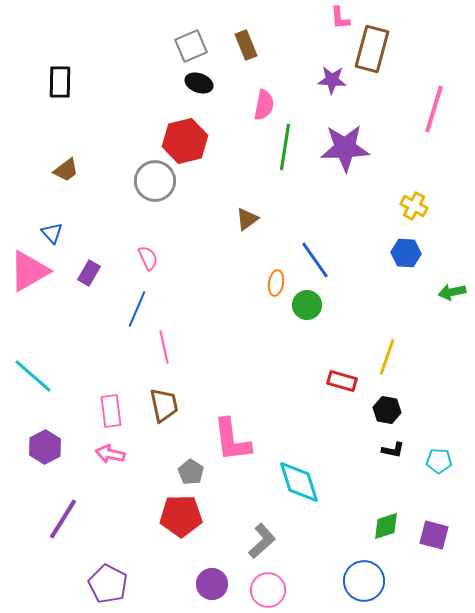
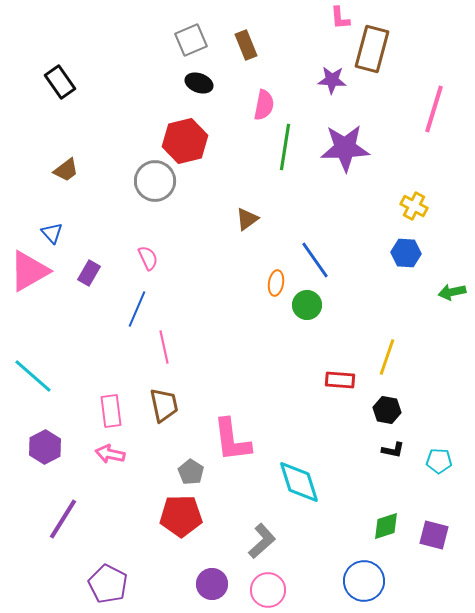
gray square at (191, 46): moved 6 px up
black rectangle at (60, 82): rotated 36 degrees counterclockwise
red rectangle at (342, 381): moved 2 px left, 1 px up; rotated 12 degrees counterclockwise
